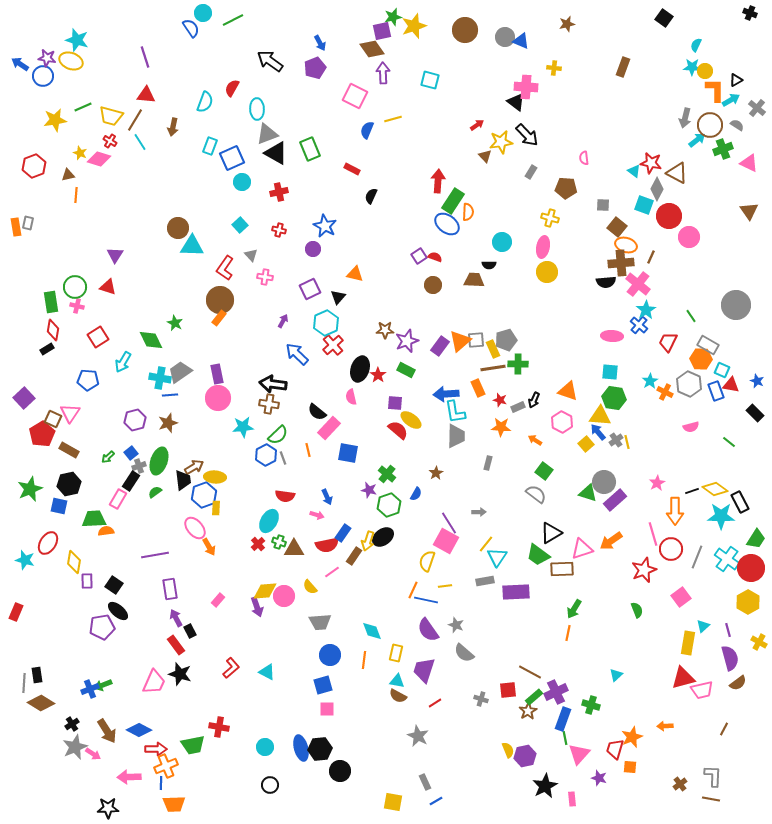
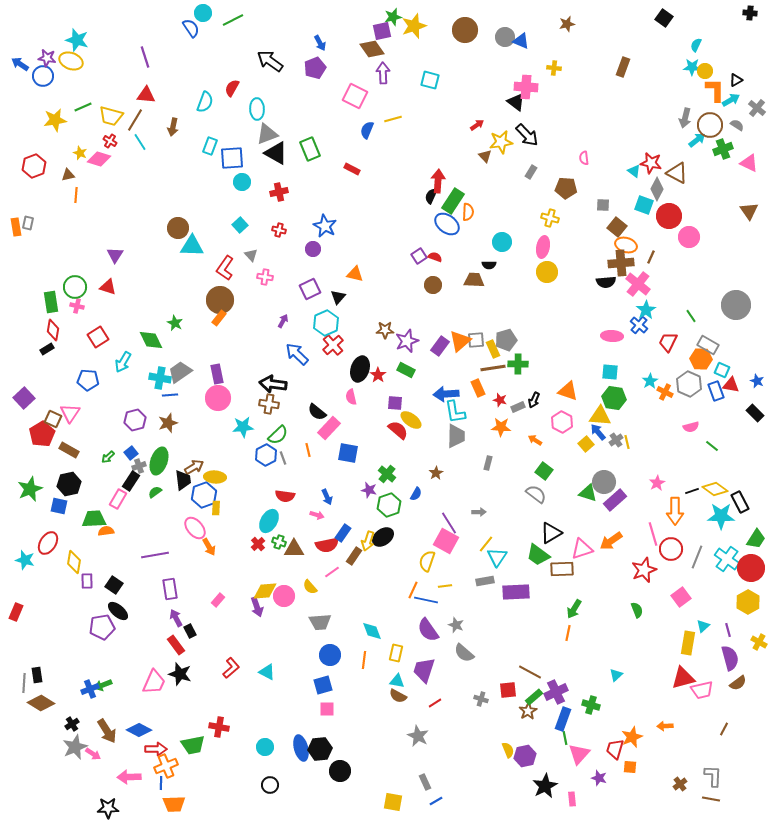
black cross at (750, 13): rotated 16 degrees counterclockwise
blue square at (232, 158): rotated 20 degrees clockwise
black semicircle at (371, 196): moved 60 px right
green line at (729, 442): moved 17 px left, 4 px down
